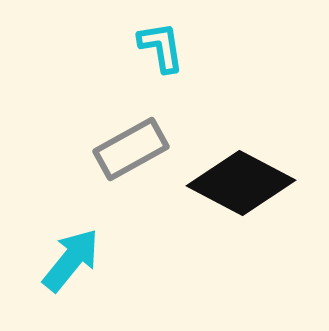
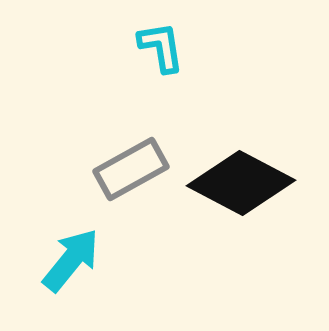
gray rectangle: moved 20 px down
